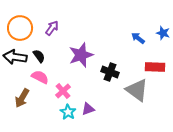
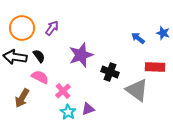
orange circle: moved 2 px right
